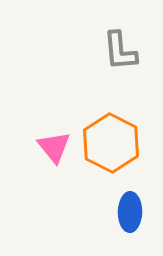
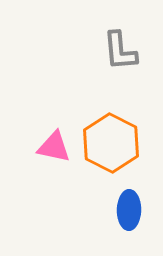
pink triangle: rotated 39 degrees counterclockwise
blue ellipse: moved 1 px left, 2 px up
